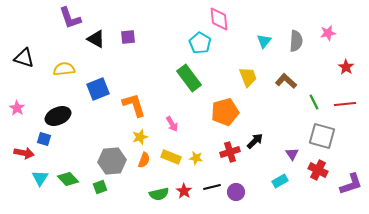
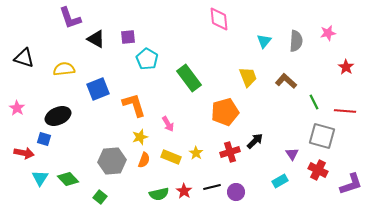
cyan pentagon at (200, 43): moved 53 px left, 16 px down
red line at (345, 104): moved 7 px down; rotated 10 degrees clockwise
pink arrow at (172, 124): moved 4 px left
yellow star at (196, 158): moved 5 px up; rotated 24 degrees clockwise
green square at (100, 187): moved 10 px down; rotated 32 degrees counterclockwise
